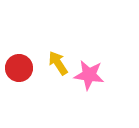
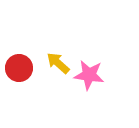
yellow arrow: rotated 15 degrees counterclockwise
